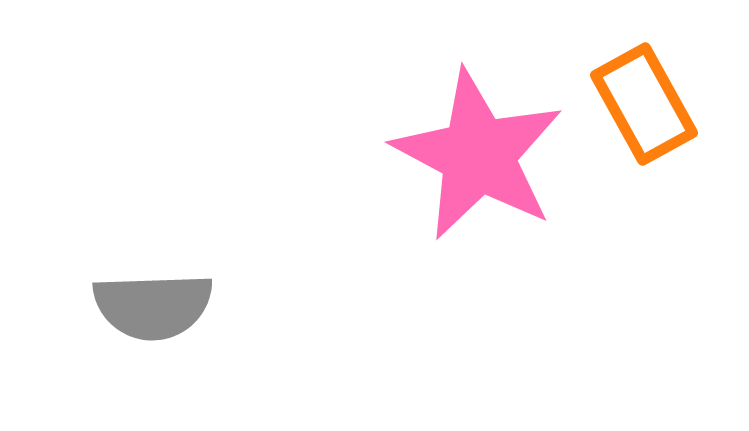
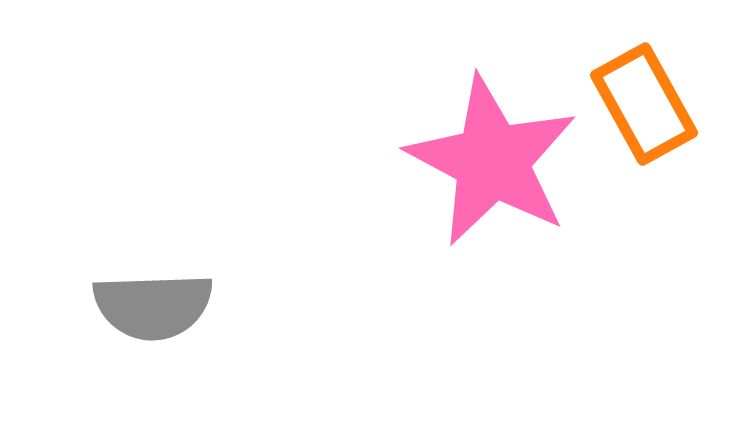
pink star: moved 14 px right, 6 px down
